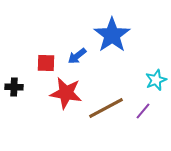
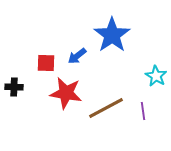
cyan star: moved 4 px up; rotated 20 degrees counterclockwise
purple line: rotated 48 degrees counterclockwise
